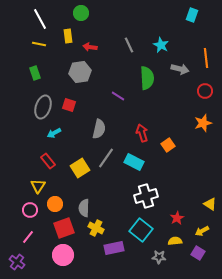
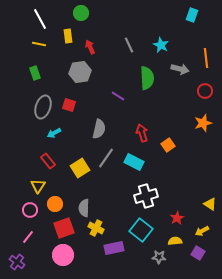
red arrow at (90, 47): rotated 56 degrees clockwise
